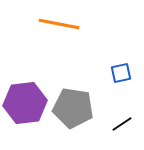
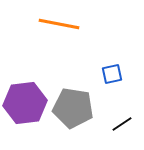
blue square: moved 9 px left, 1 px down
